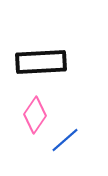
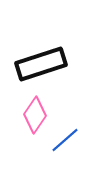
black rectangle: moved 2 px down; rotated 15 degrees counterclockwise
